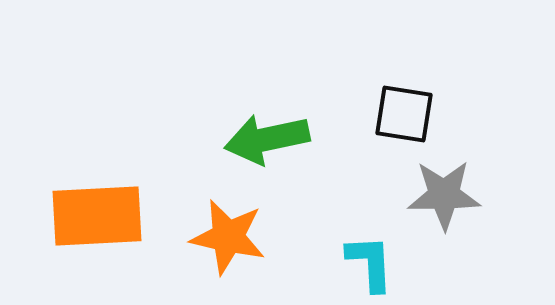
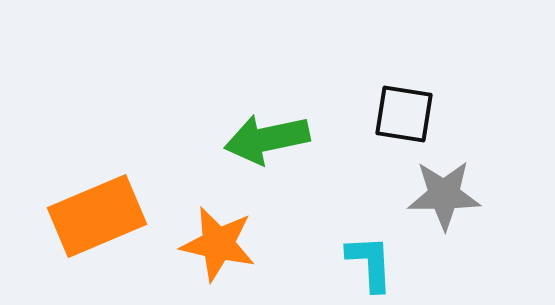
orange rectangle: rotated 20 degrees counterclockwise
orange star: moved 10 px left, 7 px down
